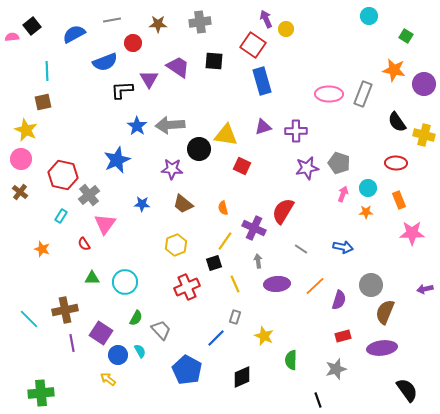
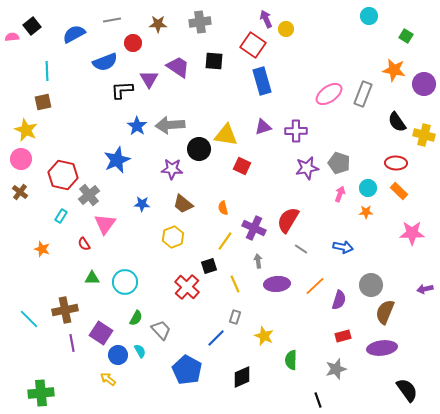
pink ellipse at (329, 94): rotated 36 degrees counterclockwise
pink arrow at (343, 194): moved 3 px left
orange rectangle at (399, 200): moved 9 px up; rotated 24 degrees counterclockwise
red semicircle at (283, 211): moved 5 px right, 9 px down
yellow hexagon at (176, 245): moved 3 px left, 8 px up
black square at (214, 263): moved 5 px left, 3 px down
red cross at (187, 287): rotated 25 degrees counterclockwise
